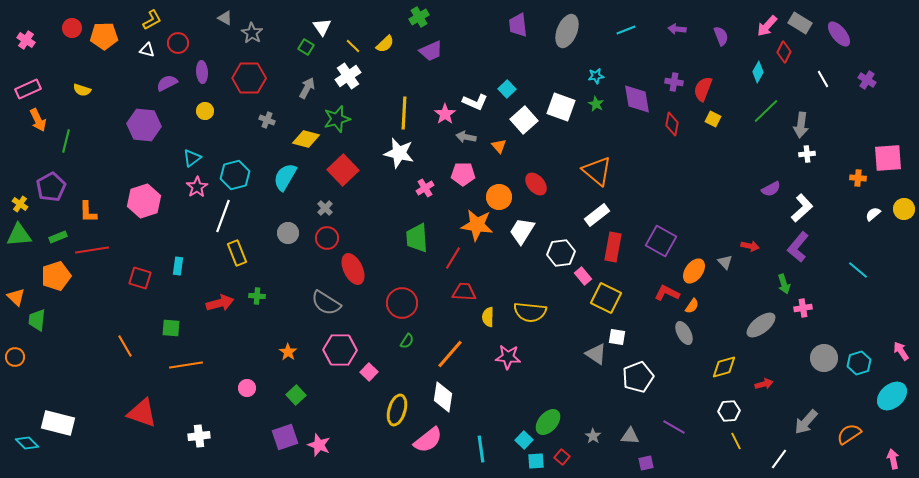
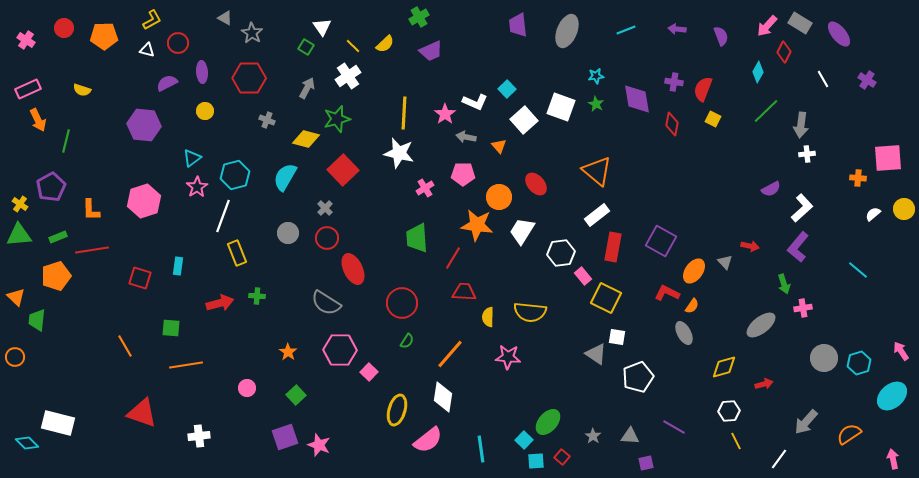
red circle at (72, 28): moved 8 px left
orange L-shape at (88, 212): moved 3 px right, 2 px up
